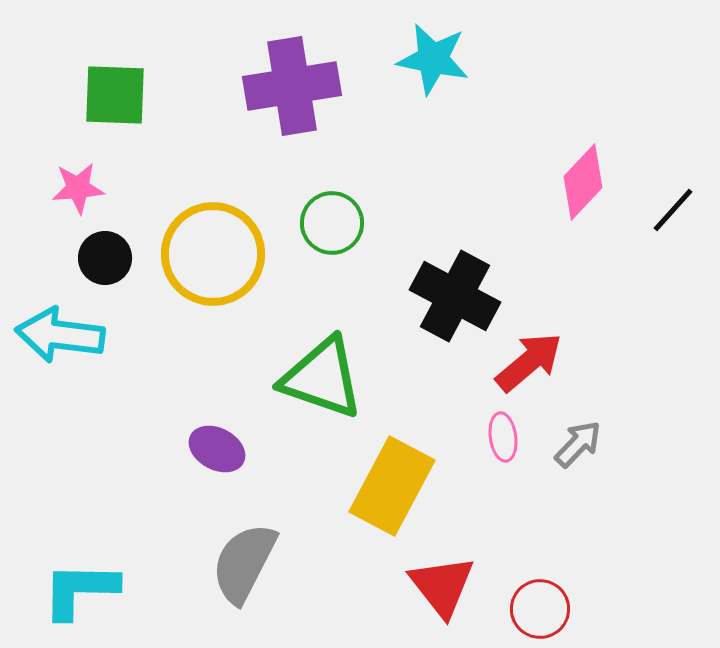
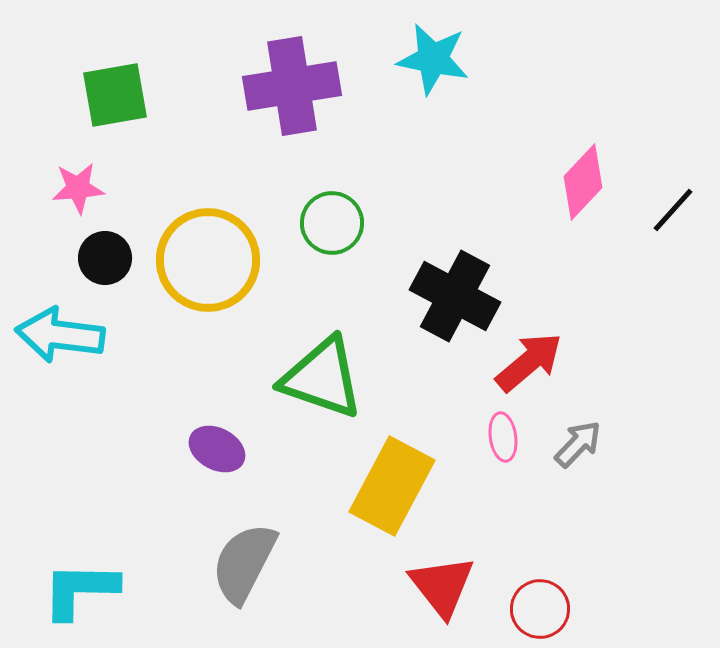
green square: rotated 12 degrees counterclockwise
yellow circle: moved 5 px left, 6 px down
